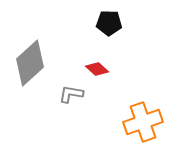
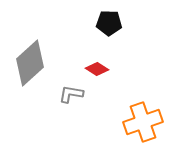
red diamond: rotated 10 degrees counterclockwise
